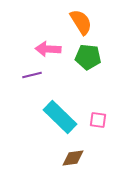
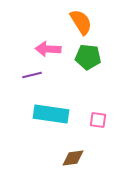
cyan rectangle: moved 9 px left, 3 px up; rotated 36 degrees counterclockwise
